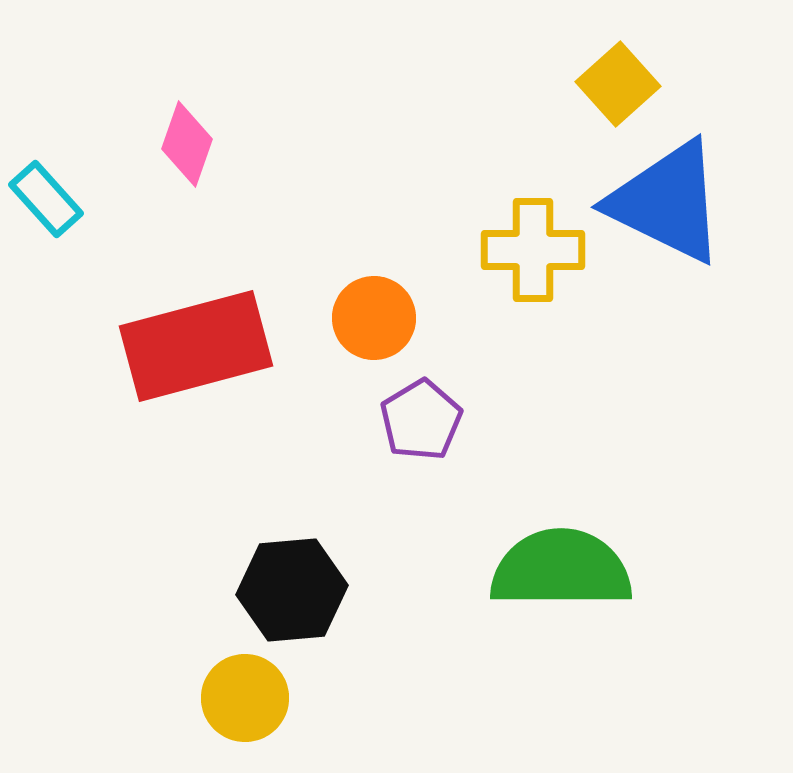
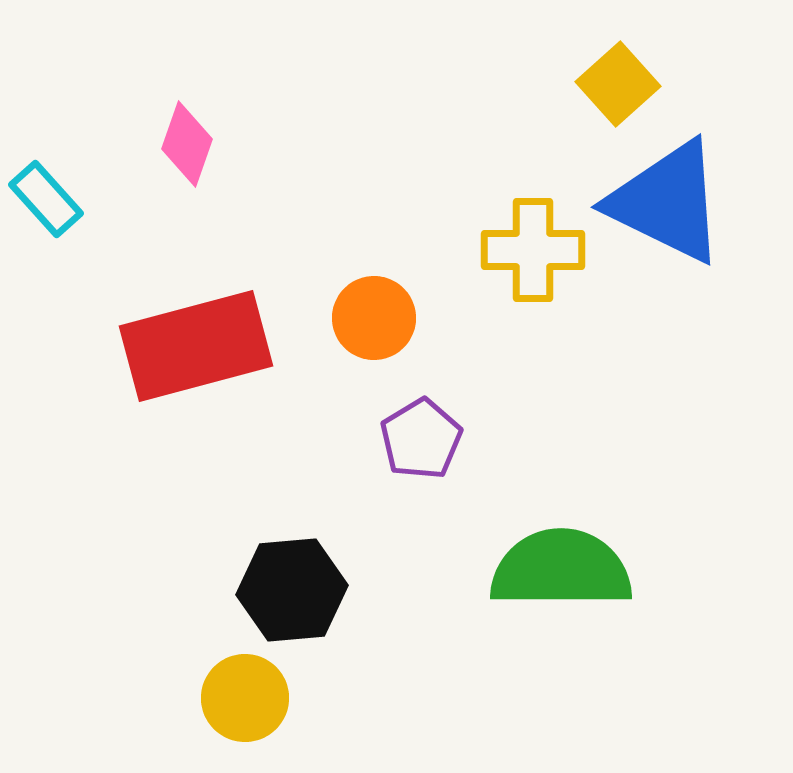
purple pentagon: moved 19 px down
